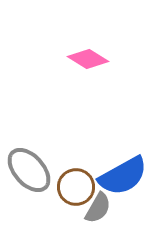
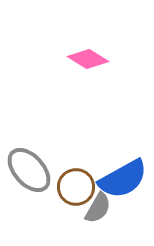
blue semicircle: moved 3 px down
